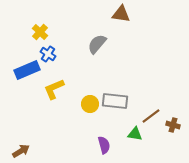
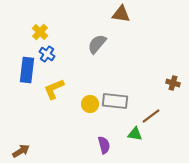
blue cross: moved 1 px left
blue rectangle: rotated 60 degrees counterclockwise
brown cross: moved 42 px up
